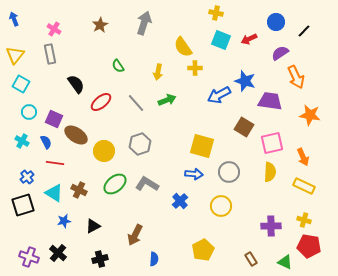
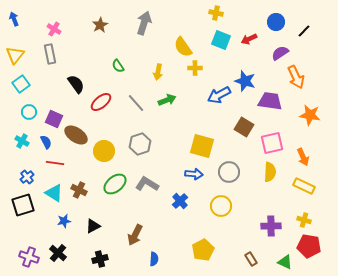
cyan square at (21, 84): rotated 24 degrees clockwise
